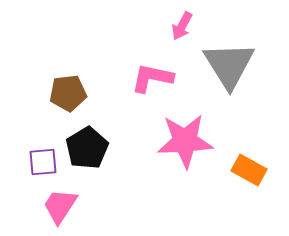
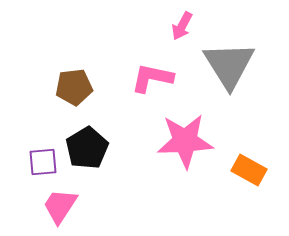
brown pentagon: moved 6 px right, 6 px up
